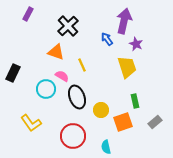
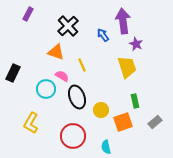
purple arrow: moved 1 px left; rotated 20 degrees counterclockwise
blue arrow: moved 4 px left, 4 px up
yellow L-shape: rotated 65 degrees clockwise
